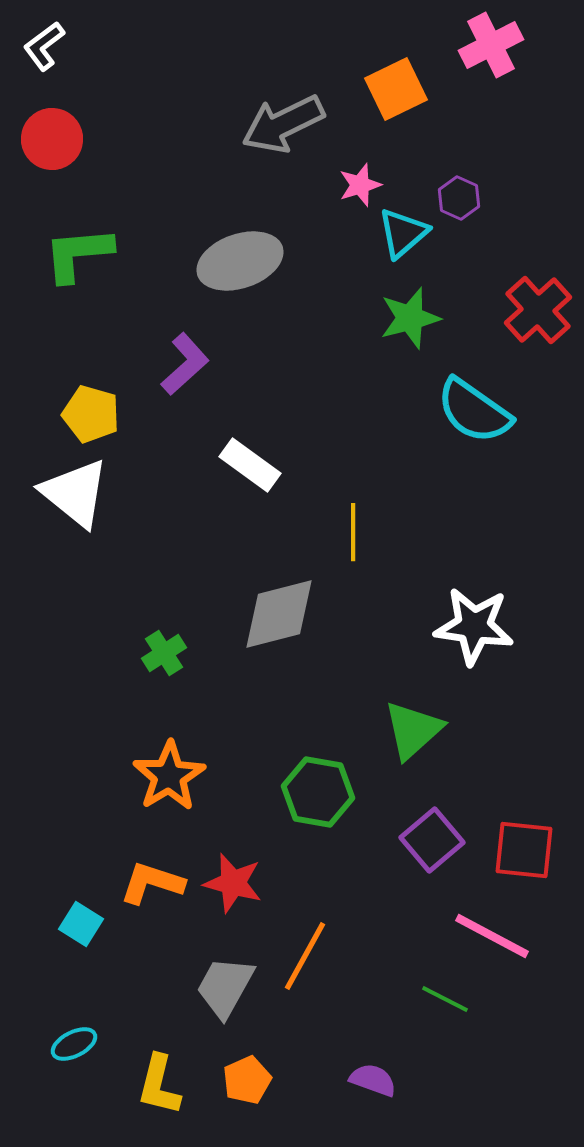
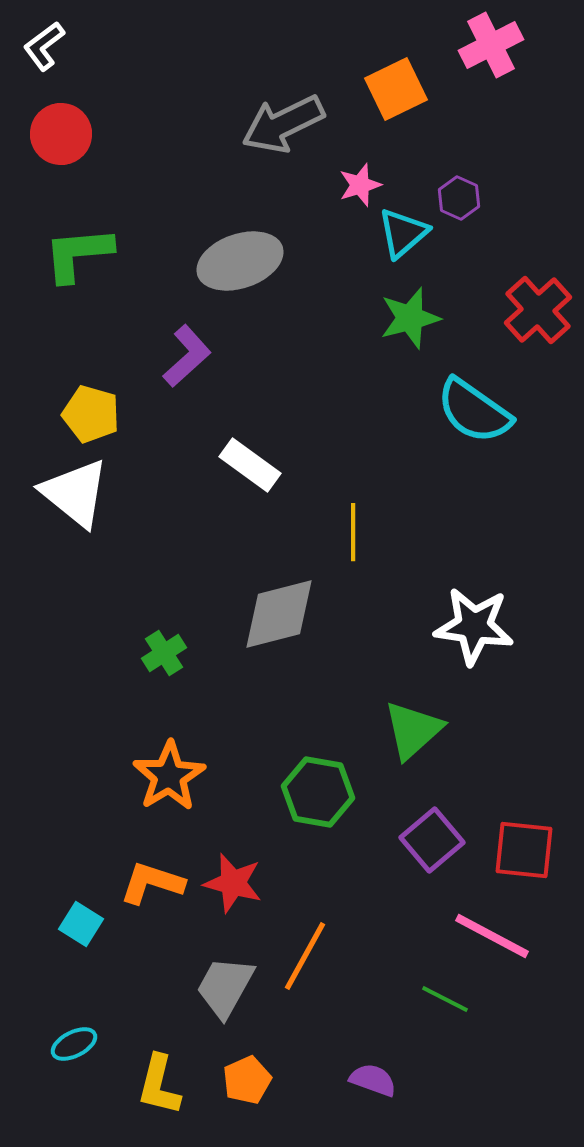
red circle: moved 9 px right, 5 px up
purple L-shape: moved 2 px right, 8 px up
